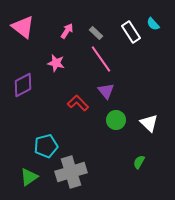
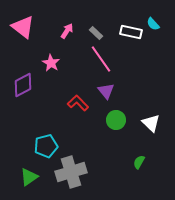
white rectangle: rotated 45 degrees counterclockwise
pink star: moved 5 px left; rotated 18 degrees clockwise
white triangle: moved 2 px right
